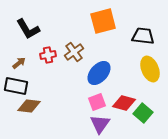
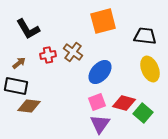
black trapezoid: moved 2 px right
brown cross: moved 1 px left; rotated 18 degrees counterclockwise
blue ellipse: moved 1 px right, 1 px up
